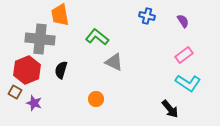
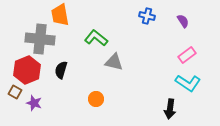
green L-shape: moved 1 px left, 1 px down
pink rectangle: moved 3 px right
gray triangle: rotated 12 degrees counterclockwise
black arrow: rotated 48 degrees clockwise
